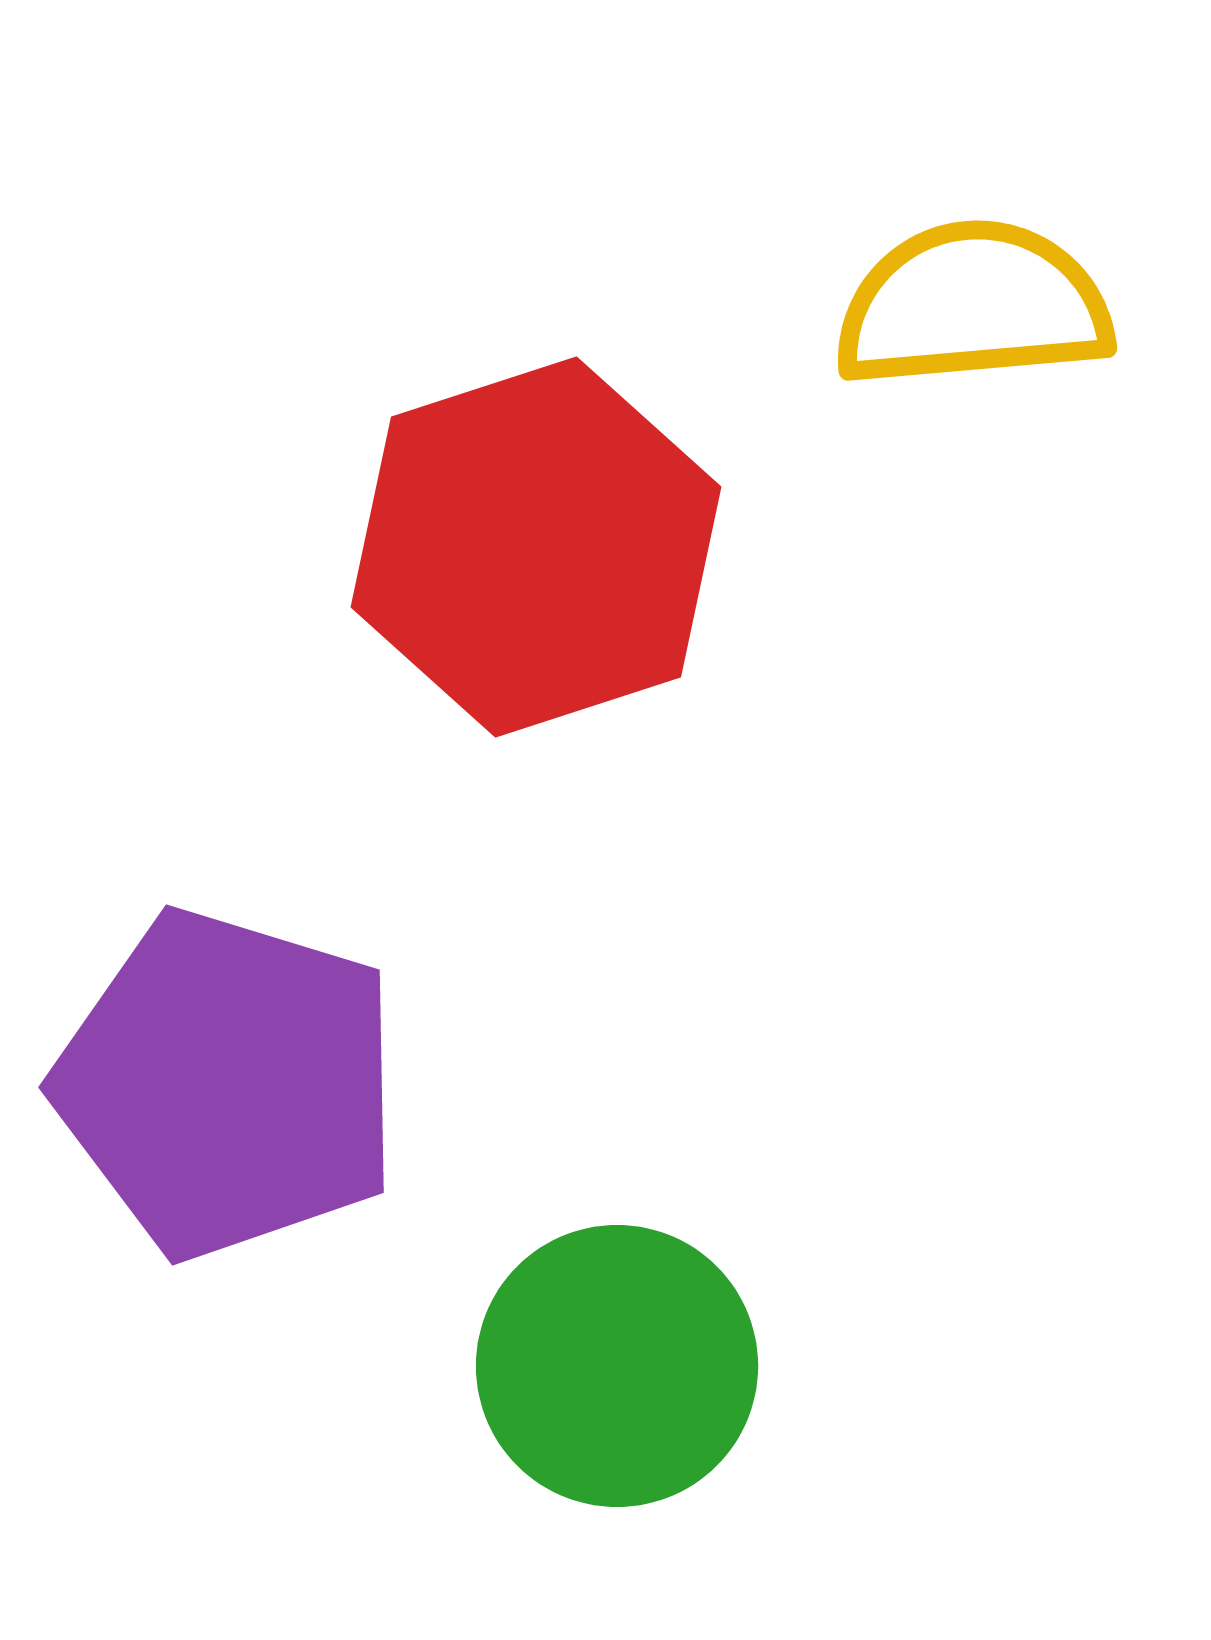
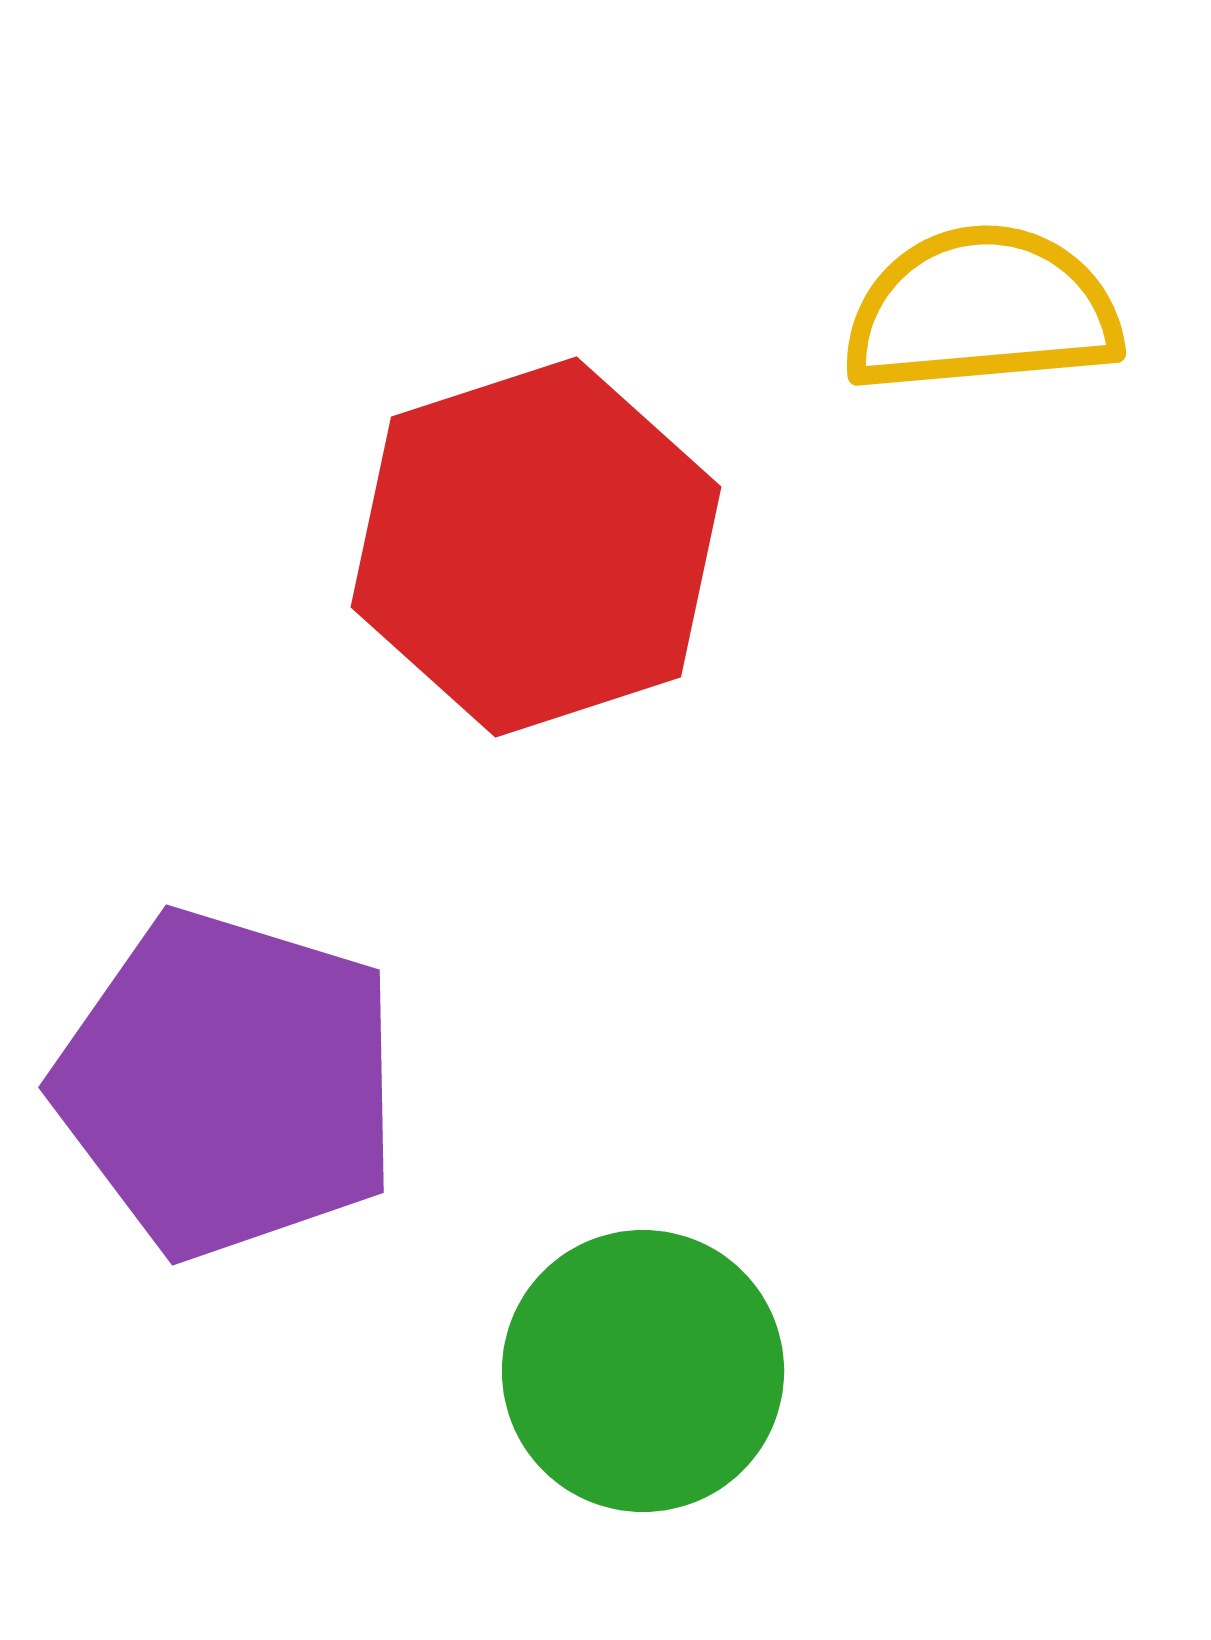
yellow semicircle: moved 9 px right, 5 px down
green circle: moved 26 px right, 5 px down
